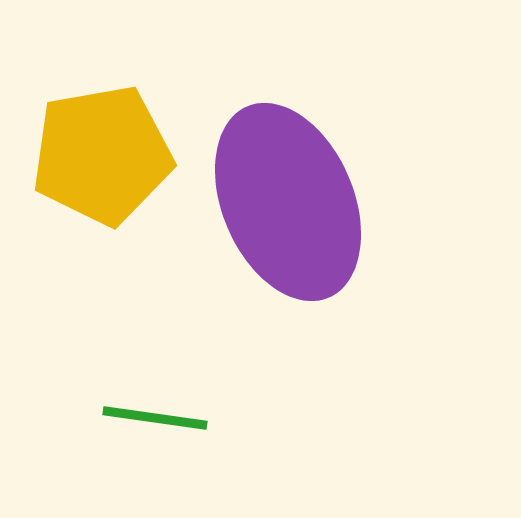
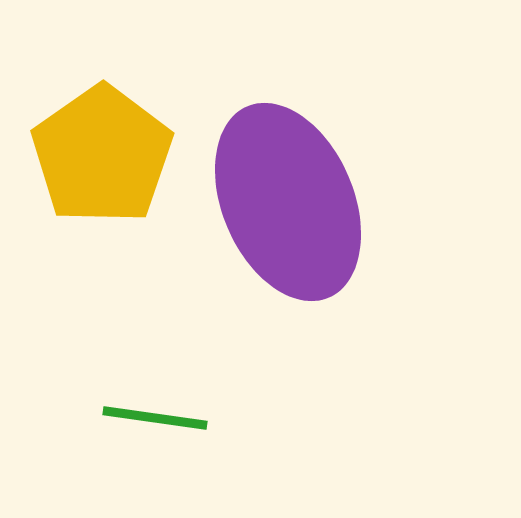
yellow pentagon: rotated 25 degrees counterclockwise
